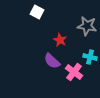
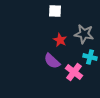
white square: moved 18 px right, 1 px up; rotated 24 degrees counterclockwise
gray star: moved 3 px left, 8 px down
